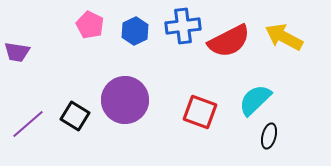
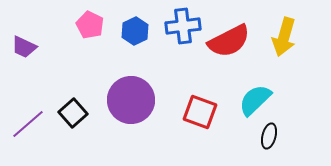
yellow arrow: rotated 102 degrees counterclockwise
purple trapezoid: moved 7 px right, 5 px up; rotated 16 degrees clockwise
purple circle: moved 6 px right
black square: moved 2 px left, 3 px up; rotated 16 degrees clockwise
